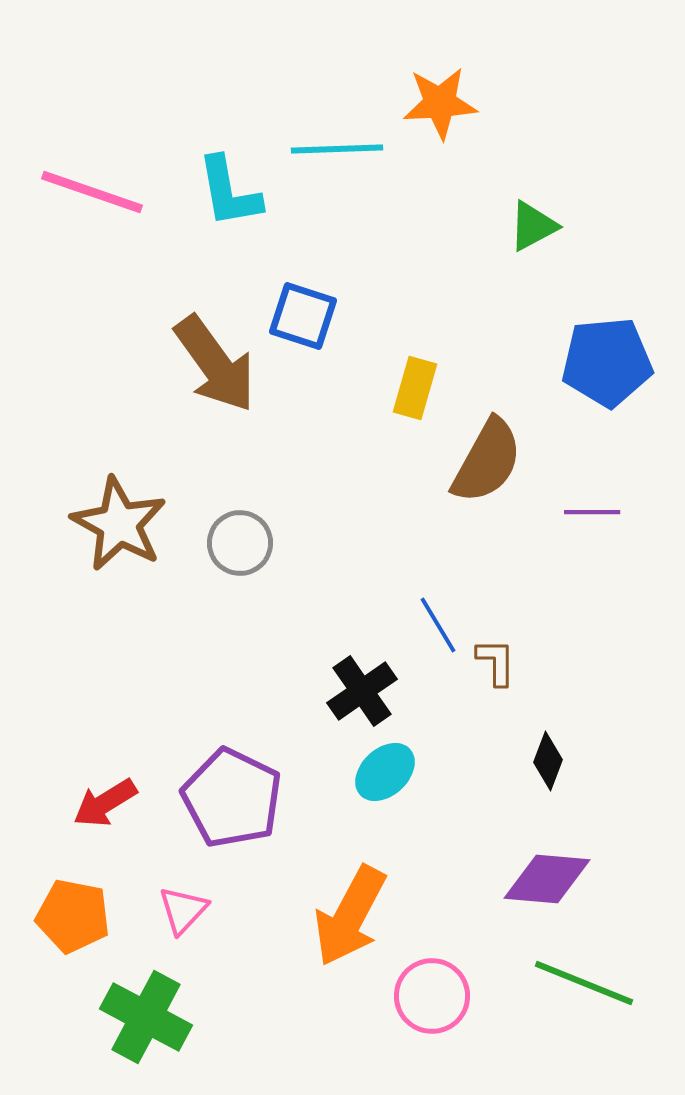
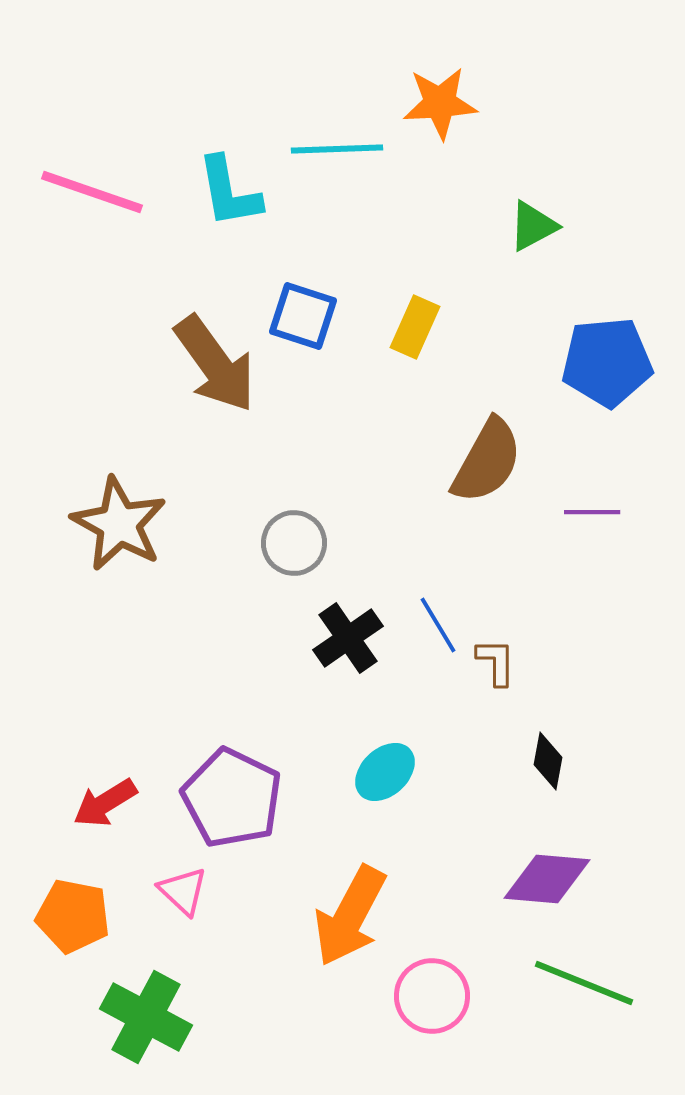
yellow rectangle: moved 61 px up; rotated 8 degrees clockwise
gray circle: moved 54 px right
black cross: moved 14 px left, 53 px up
black diamond: rotated 10 degrees counterclockwise
pink triangle: moved 19 px up; rotated 30 degrees counterclockwise
